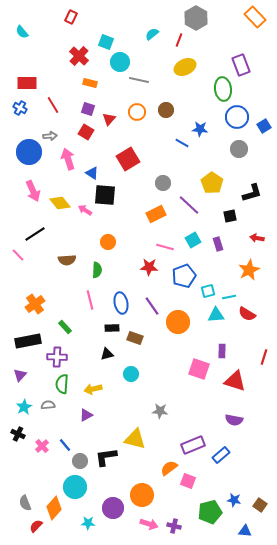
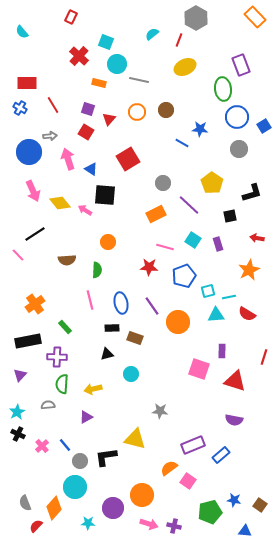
cyan circle at (120, 62): moved 3 px left, 2 px down
orange rectangle at (90, 83): moved 9 px right
blue triangle at (92, 173): moved 1 px left, 4 px up
cyan square at (193, 240): rotated 28 degrees counterclockwise
cyan star at (24, 407): moved 7 px left, 5 px down
purple triangle at (86, 415): moved 2 px down
pink square at (188, 481): rotated 14 degrees clockwise
